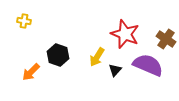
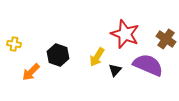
yellow cross: moved 10 px left, 23 px down
